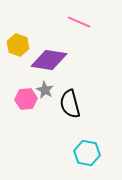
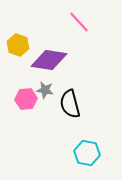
pink line: rotated 25 degrees clockwise
gray star: rotated 18 degrees counterclockwise
